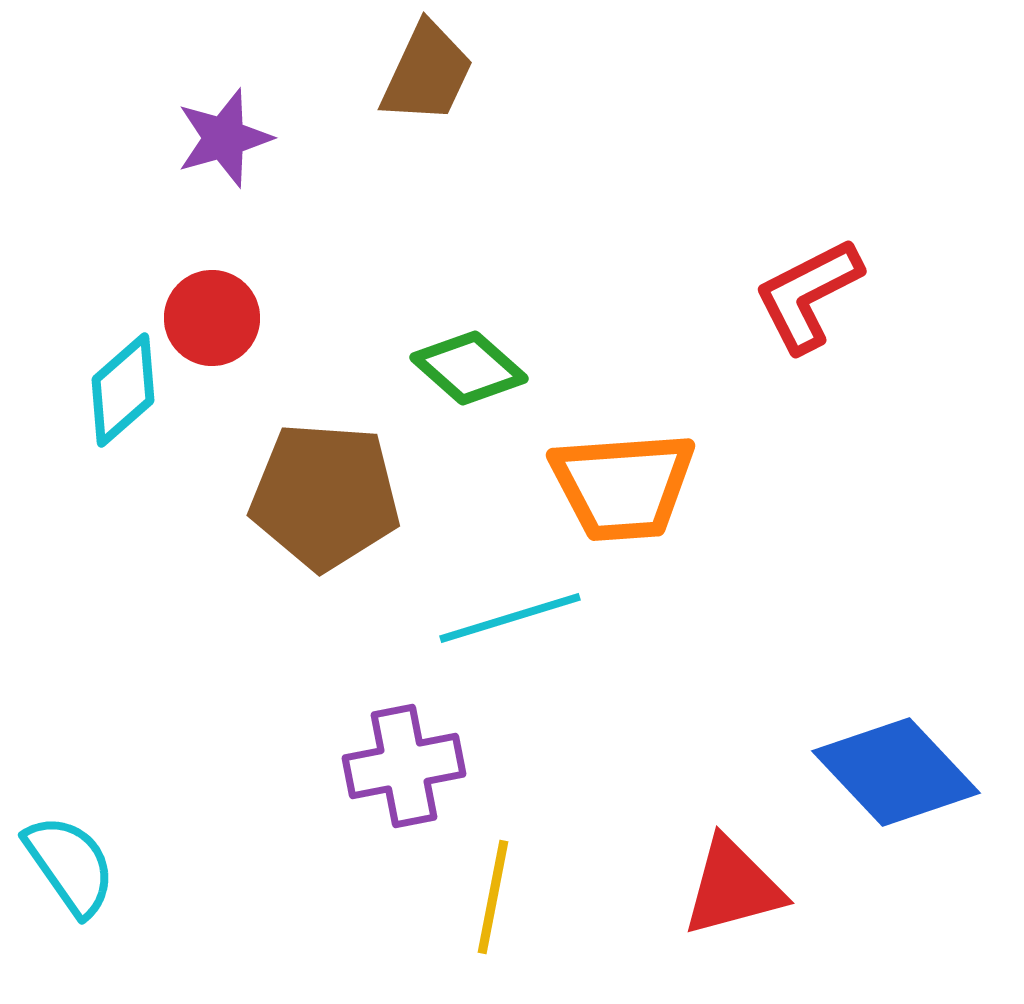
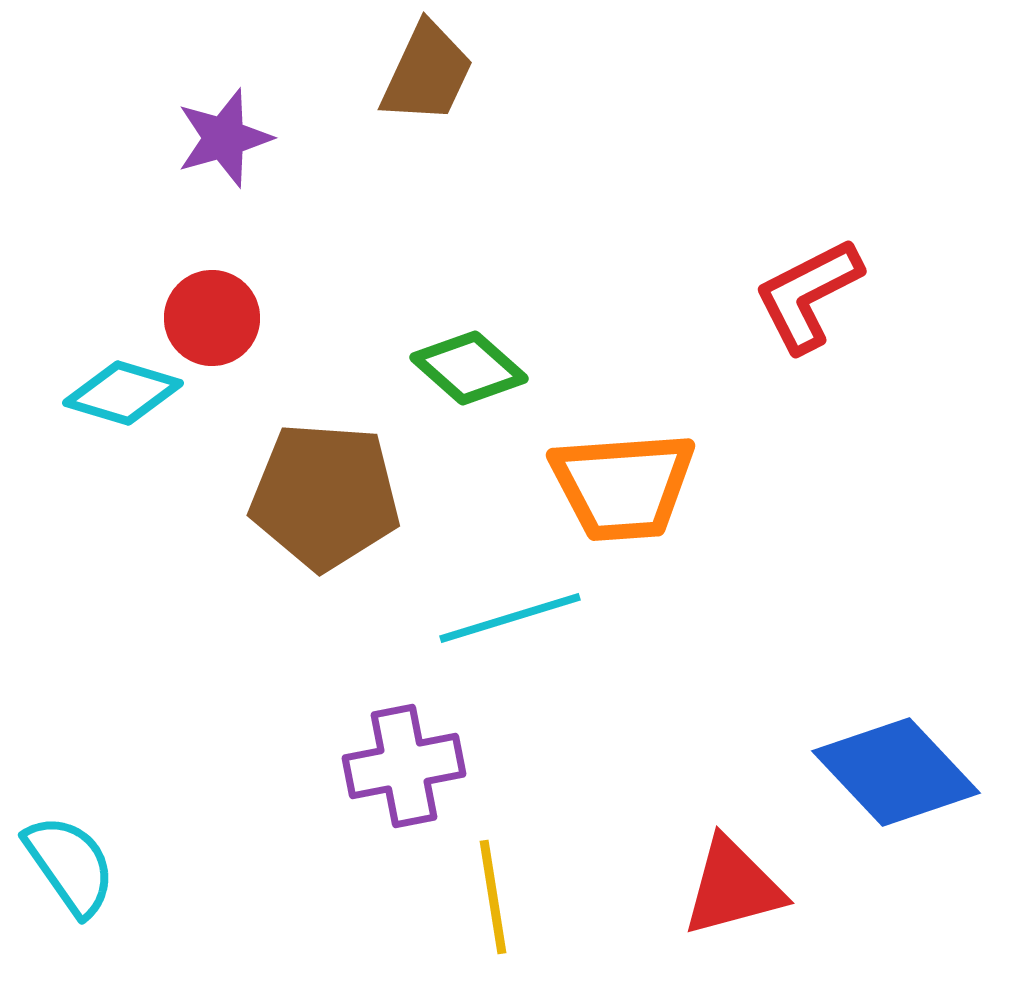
cyan diamond: moved 3 px down; rotated 58 degrees clockwise
yellow line: rotated 20 degrees counterclockwise
